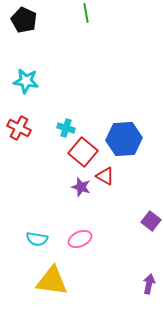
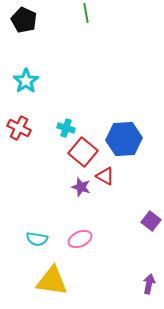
cyan star: rotated 30 degrees clockwise
